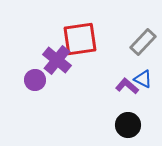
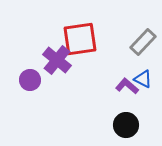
purple circle: moved 5 px left
black circle: moved 2 px left
